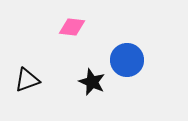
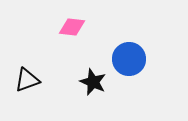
blue circle: moved 2 px right, 1 px up
black star: moved 1 px right
